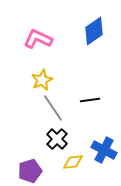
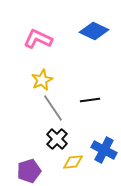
blue diamond: rotated 60 degrees clockwise
purple pentagon: moved 1 px left
